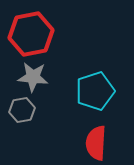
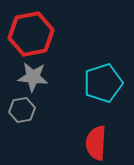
cyan pentagon: moved 8 px right, 8 px up
